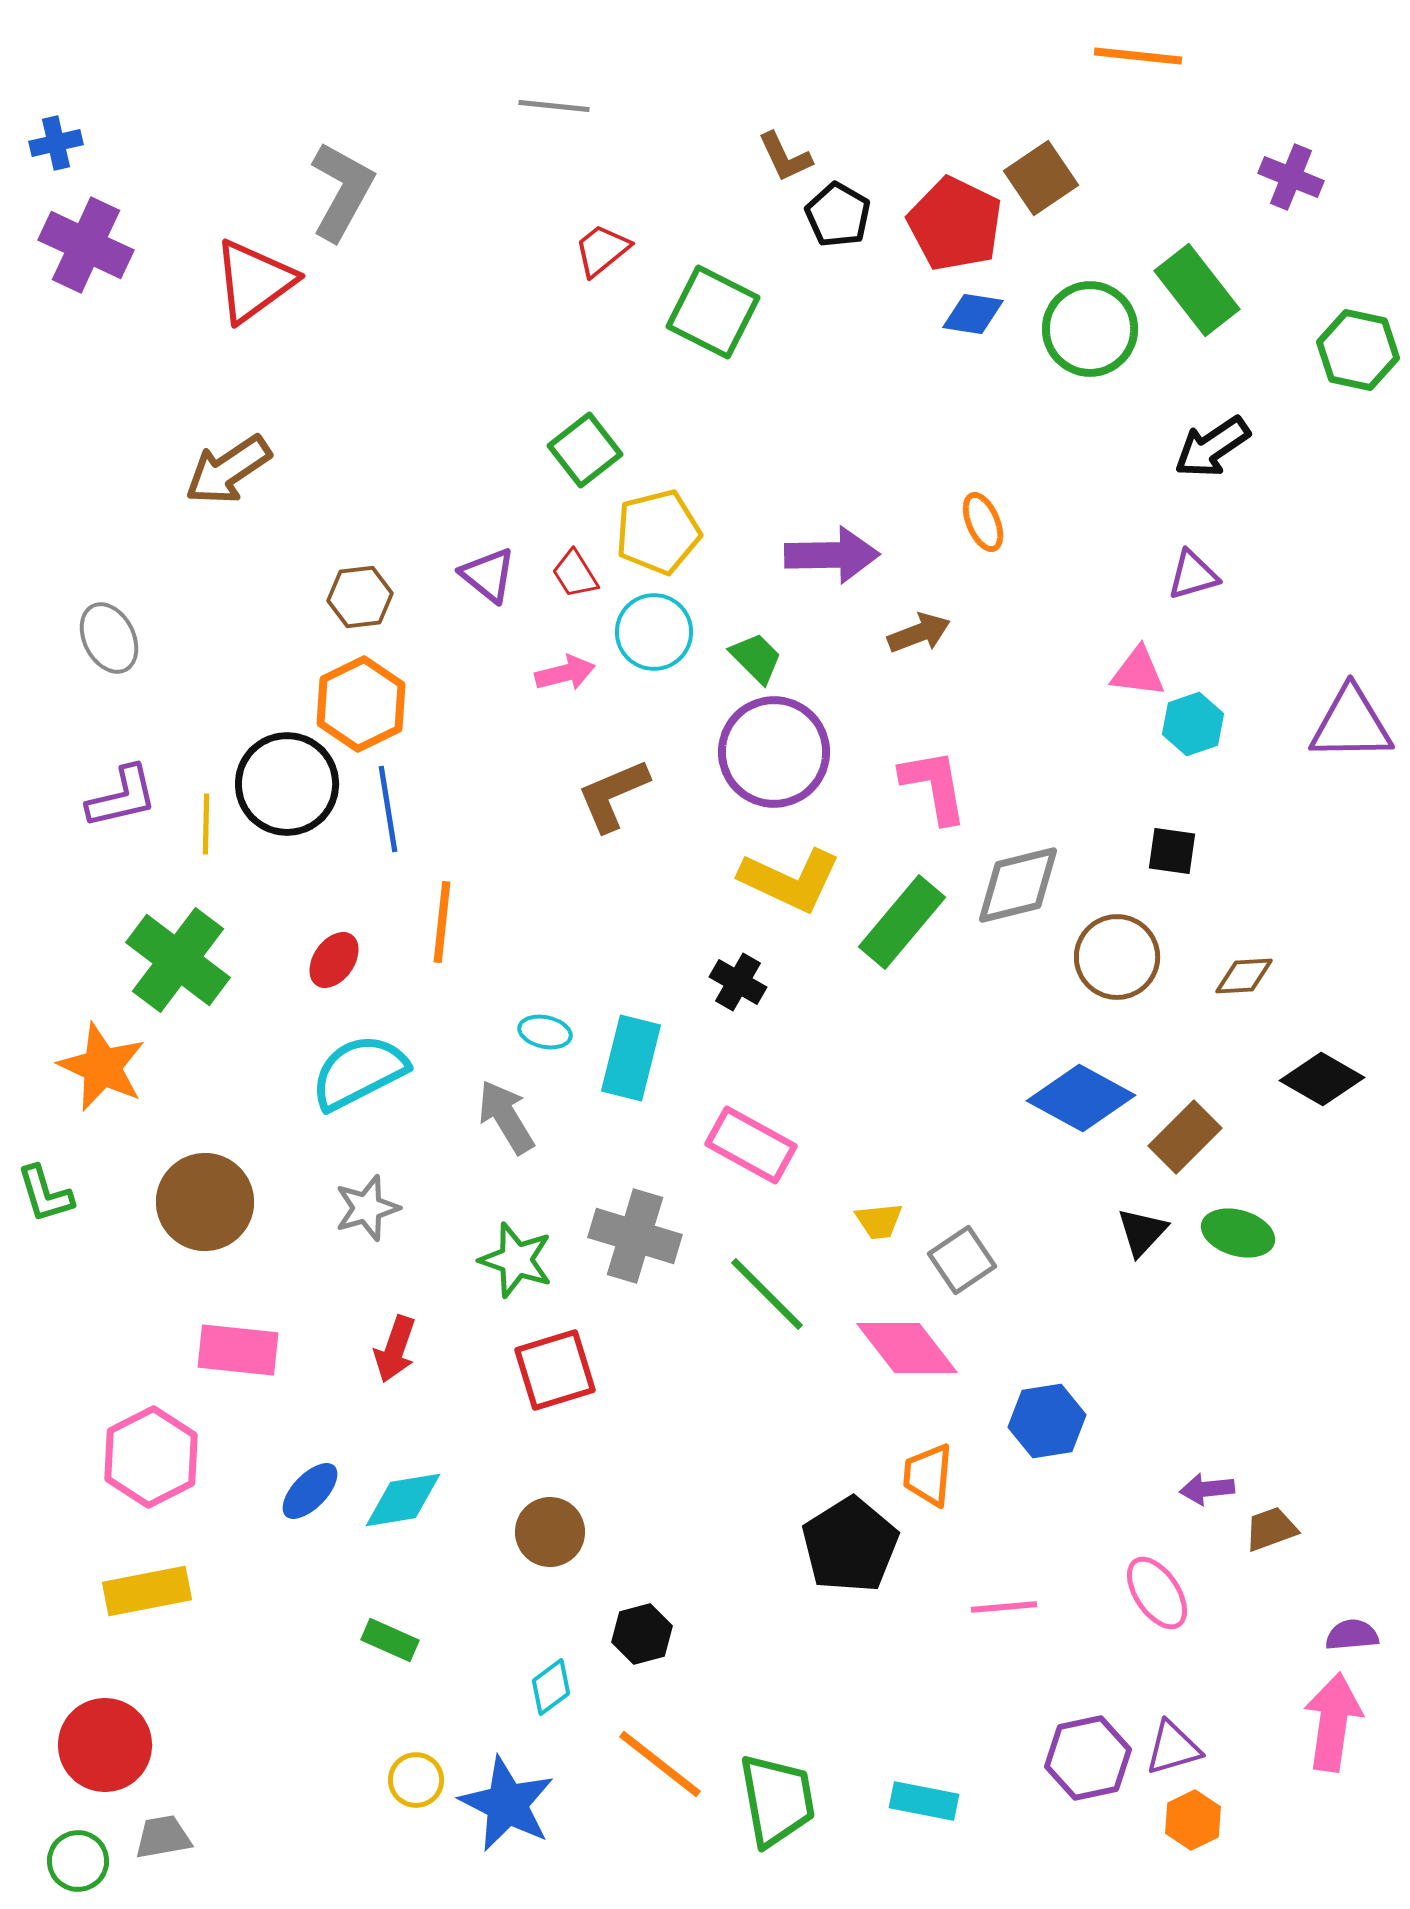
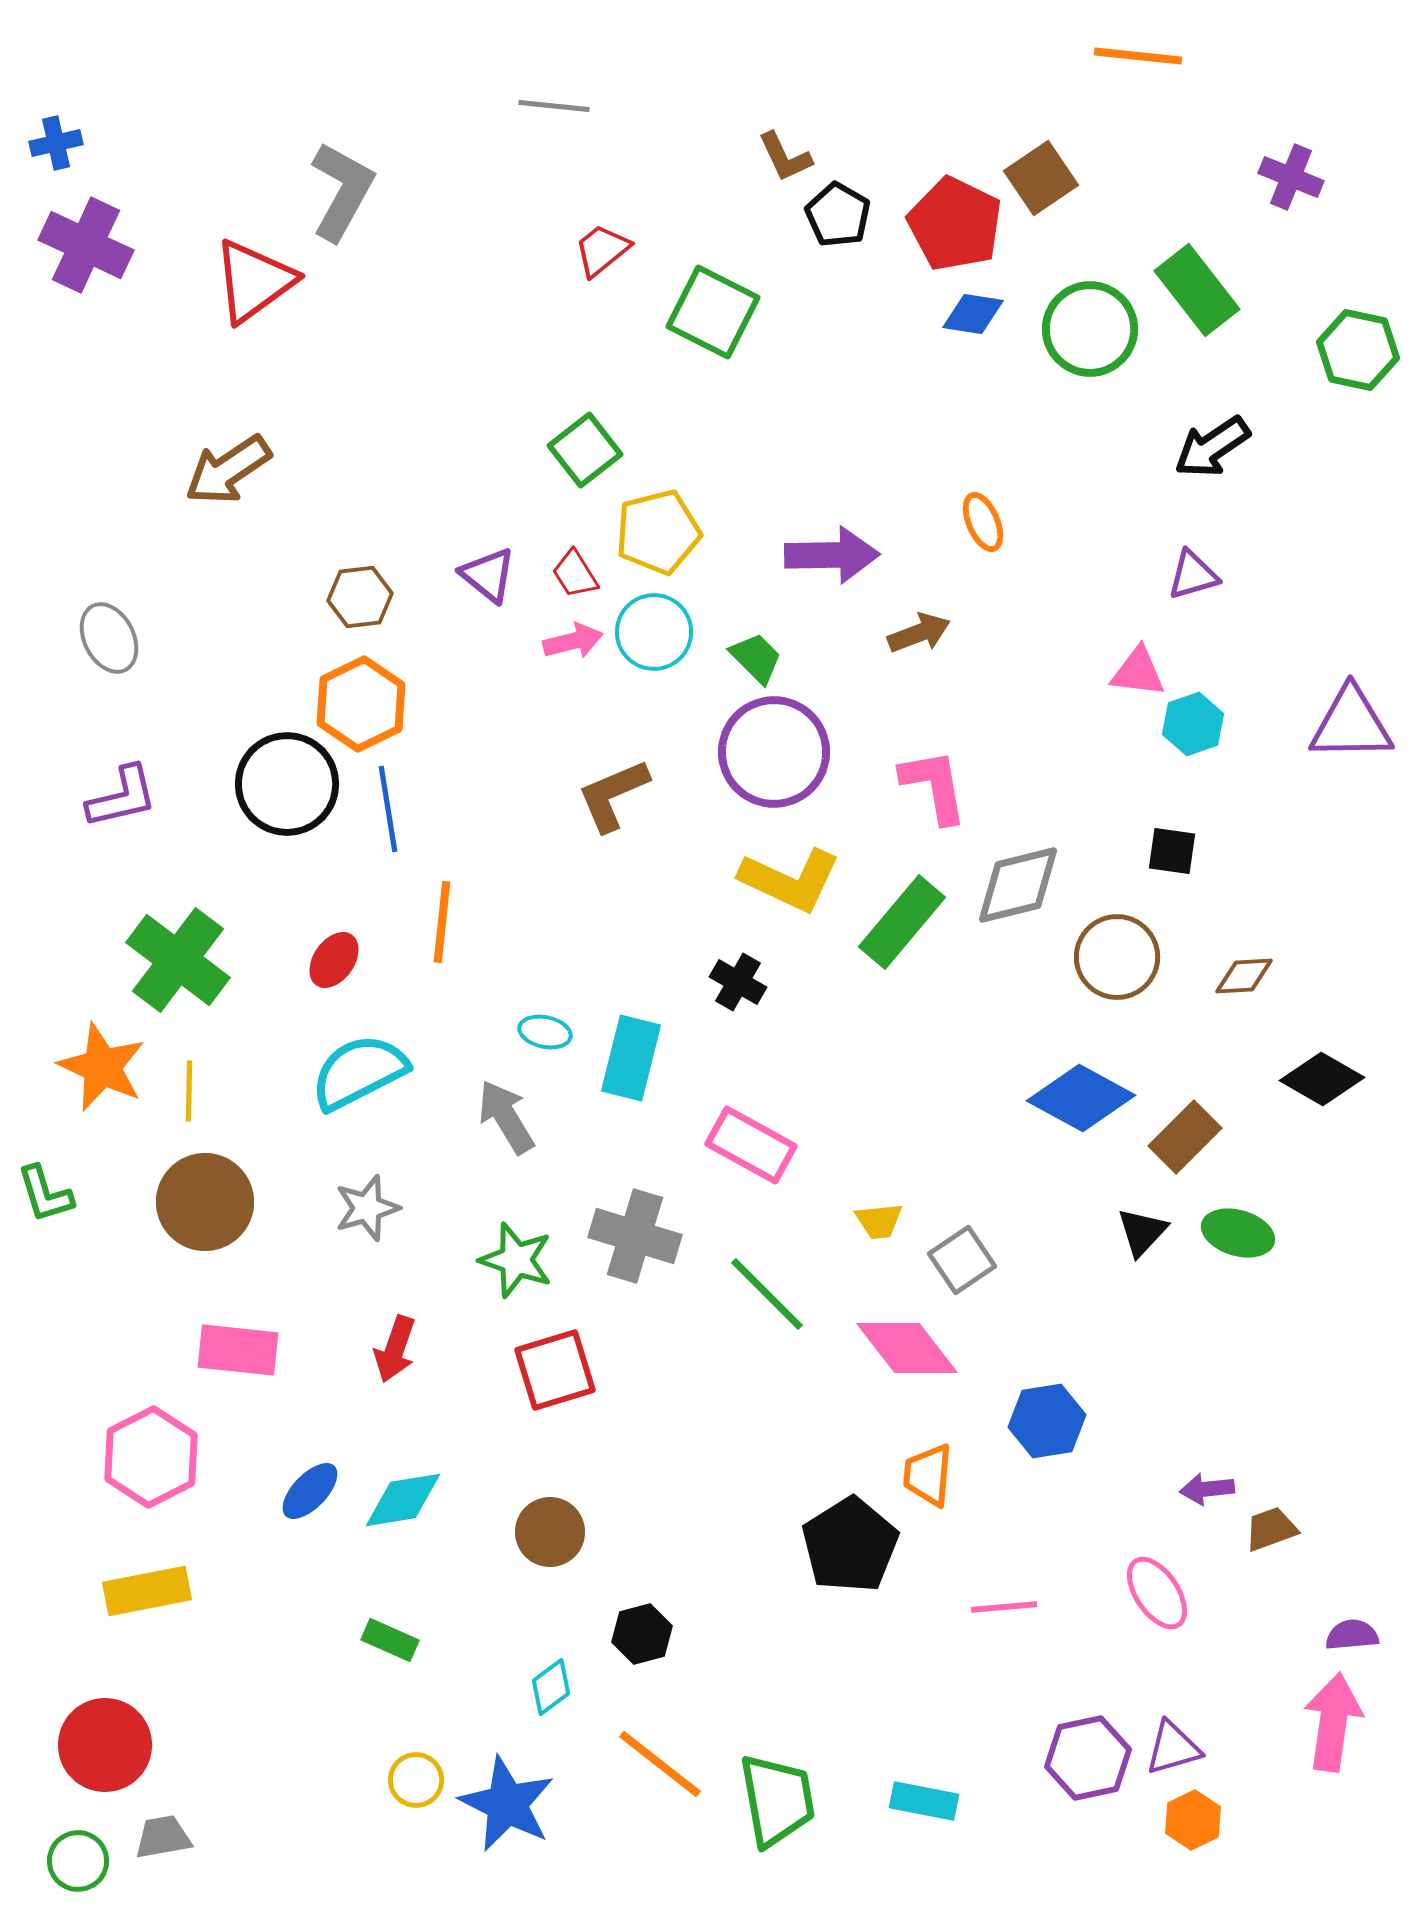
pink arrow at (565, 673): moved 8 px right, 32 px up
yellow line at (206, 824): moved 17 px left, 267 px down
